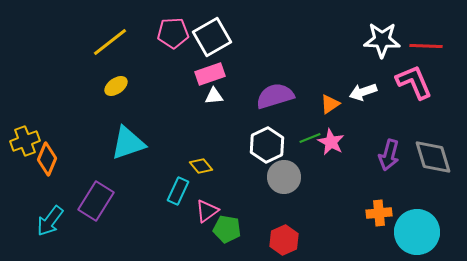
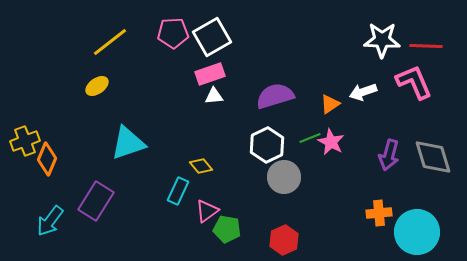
yellow ellipse: moved 19 px left
